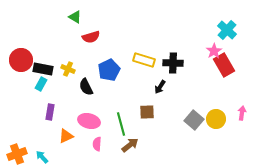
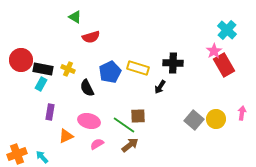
yellow rectangle: moved 6 px left, 8 px down
blue pentagon: moved 1 px right, 2 px down
black semicircle: moved 1 px right, 1 px down
brown square: moved 9 px left, 4 px down
green line: moved 3 px right, 1 px down; rotated 40 degrees counterclockwise
pink semicircle: rotated 56 degrees clockwise
